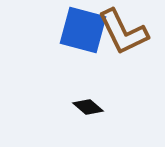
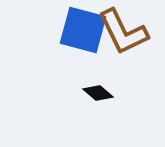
black diamond: moved 10 px right, 14 px up
